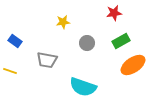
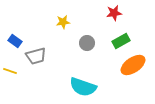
gray trapezoid: moved 11 px left, 4 px up; rotated 25 degrees counterclockwise
